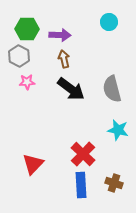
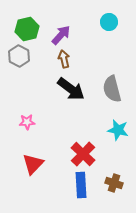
green hexagon: rotated 15 degrees counterclockwise
purple arrow: moved 1 px right; rotated 50 degrees counterclockwise
pink star: moved 40 px down
